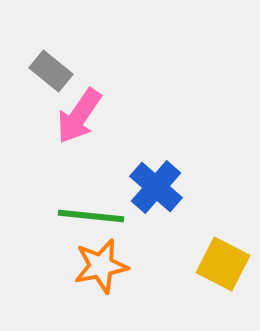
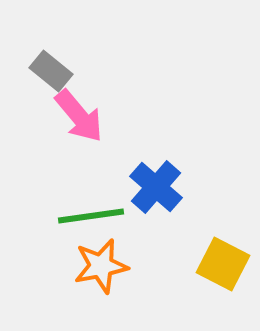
pink arrow: rotated 74 degrees counterclockwise
green line: rotated 14 degrees counterclockwise
